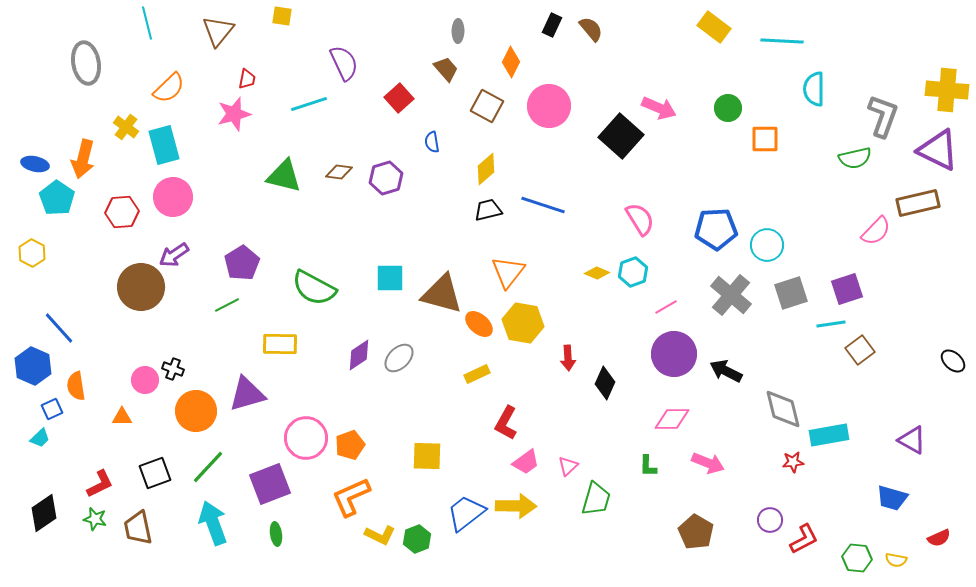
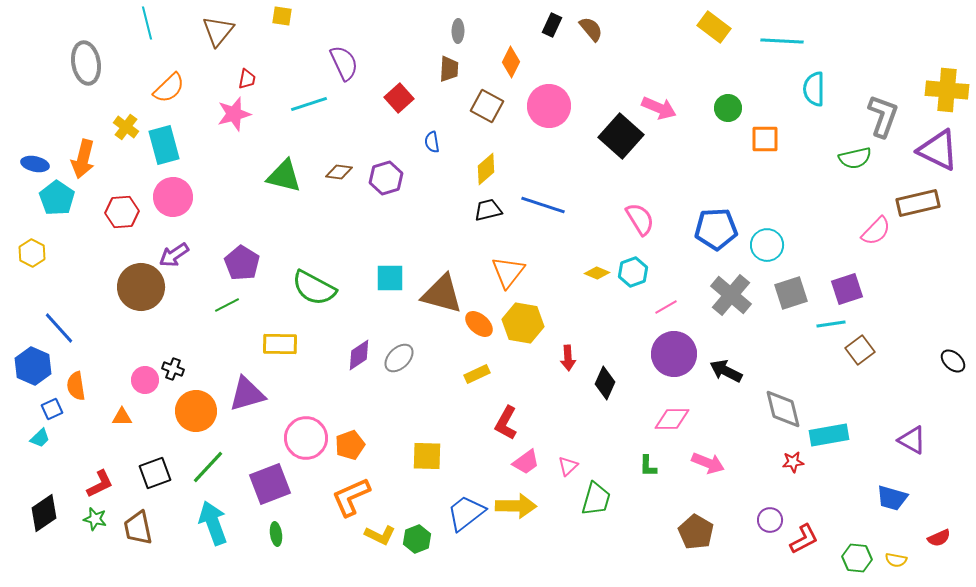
brown trapezoid at (446, 69): moved 3 px right; rotated 44 degrees clockwise
purple pentagon at (242, 263): rotated 8 degrees counterclockwise
